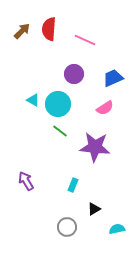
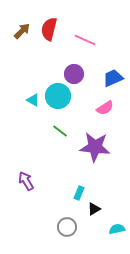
red semicircle: rotated 10 degrees clockwise
cyan circle: moved 8 px up
cyan rectangle: moved 6 px right, 8 px down
